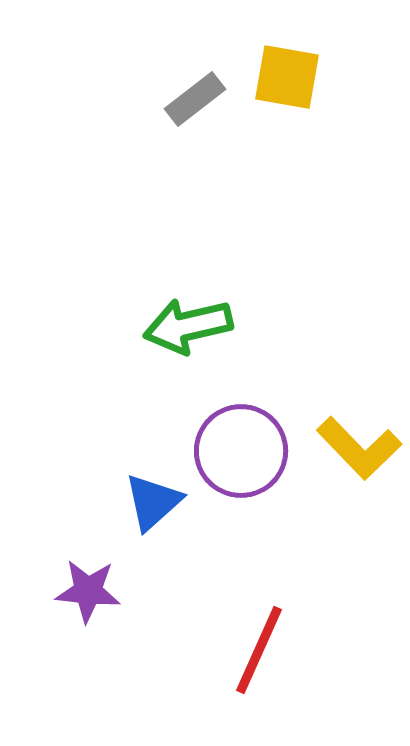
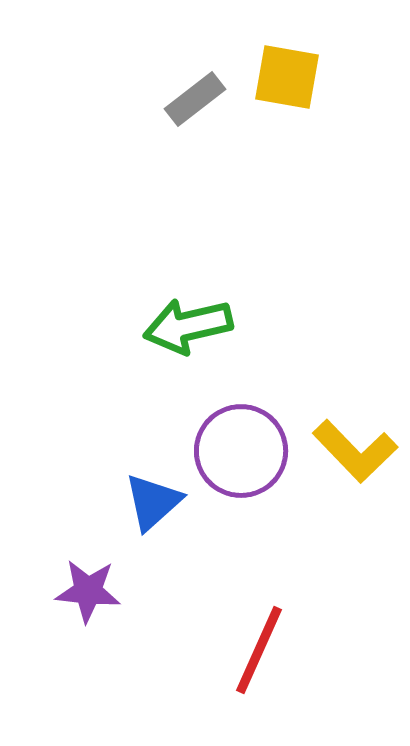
yellow L-shape: moved 4 px left, 3 px down
